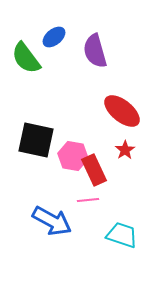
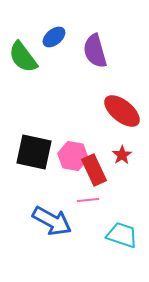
green semicircle: moved 3 px left, 1 px up
black square: moved 2 px left, 12 px down
red star: moved 3 px left, 5 px down
